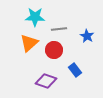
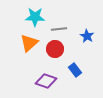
red circle: moved 1 px right, 1 px up
